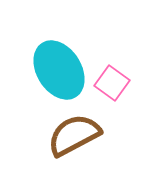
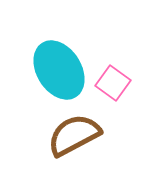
pink square: moved 1 px right
